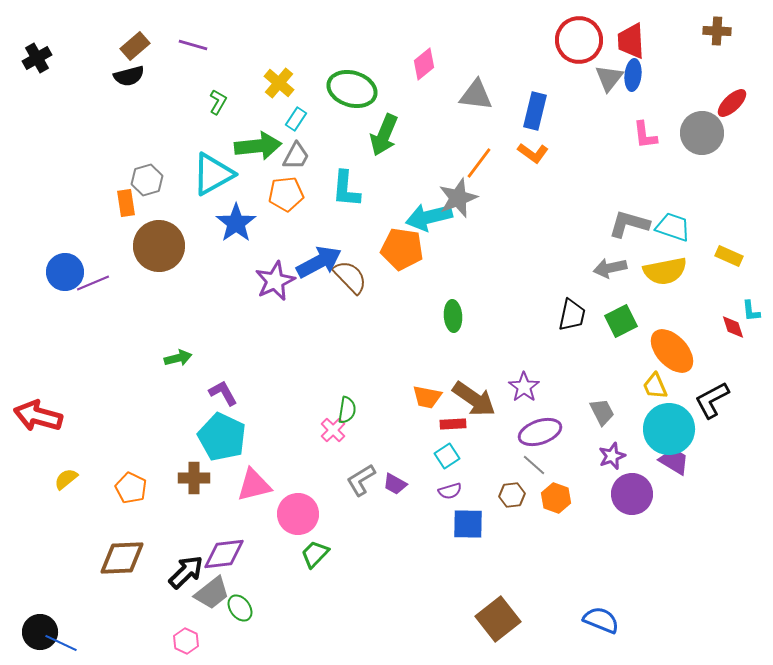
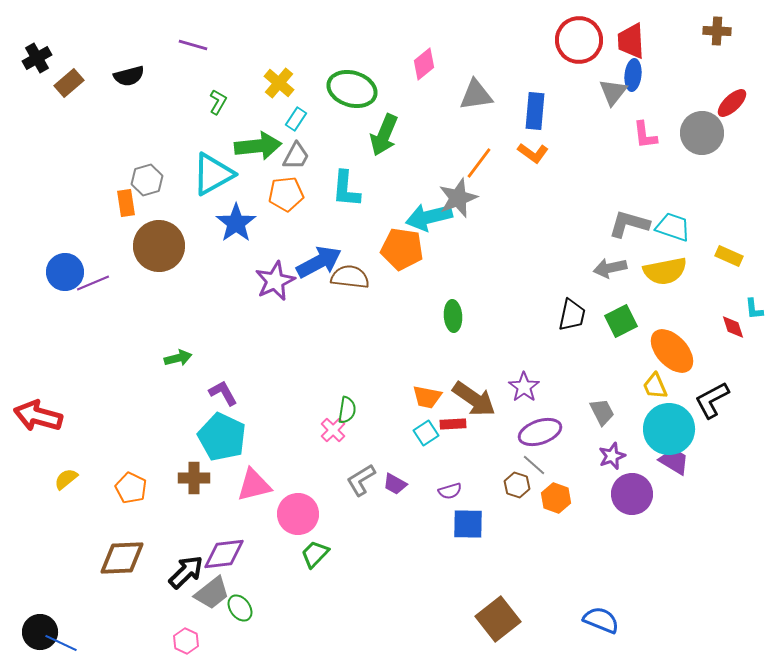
brown rectangle at (135, 46): moved 66 px left, 37 px down
gray triangle at (609, 78): moved 4 px right, 14 px down
gray triangle at (476, 95): rotated 15 degrees counterclockwise
blue rectangle at (535, 111): rotated 9 degrees counterclockwise
brown semicircle at (350, 277): rotated 39 degrees counterclockwise
cyan L-shape at (751, 311): moved 3 px right, 2 px up
cyan square at (447, 456): moved 21 px left, 23 px up
brown hexagon at (512, 495): moved 5 px right, 10 px up; rotated 25 degrees clockwise
